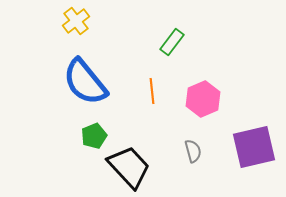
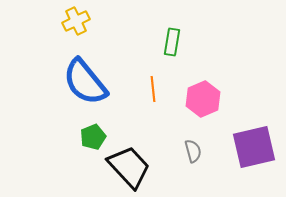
yellow cross: rotated 12 degrees clockwise
green rectangle: rotated 28 degrees counterclockwise
orange line: moved 1 px right, 2 px up
green pentagon: moved 1 px left, 1 px down
